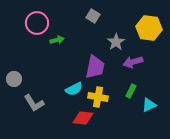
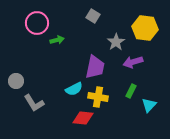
yellow hexagon: moved 4 px left
gray circle: moved 2 px right, 2 px down
cyan triangle: rotated 21 degrees counterclockwise
